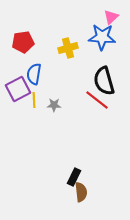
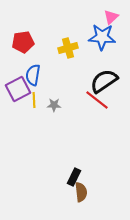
blue semicircle: moved 1 px left, 1 px down
black semicircle: rotated 72 degrees clockwise
